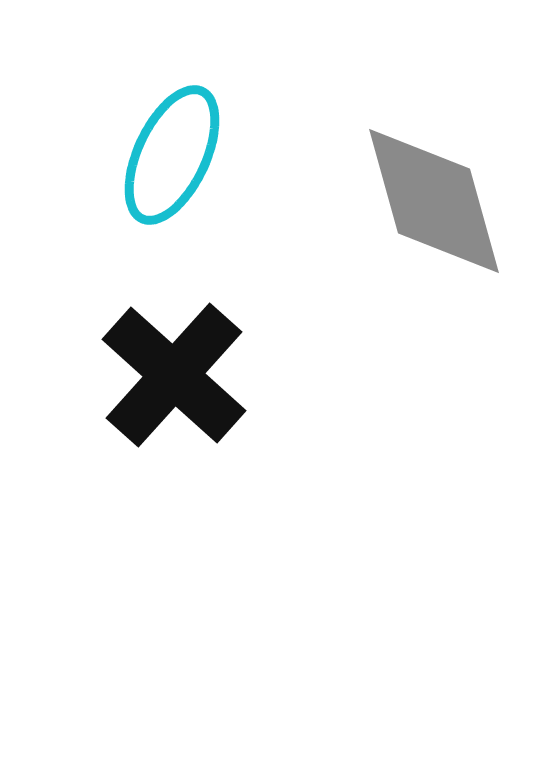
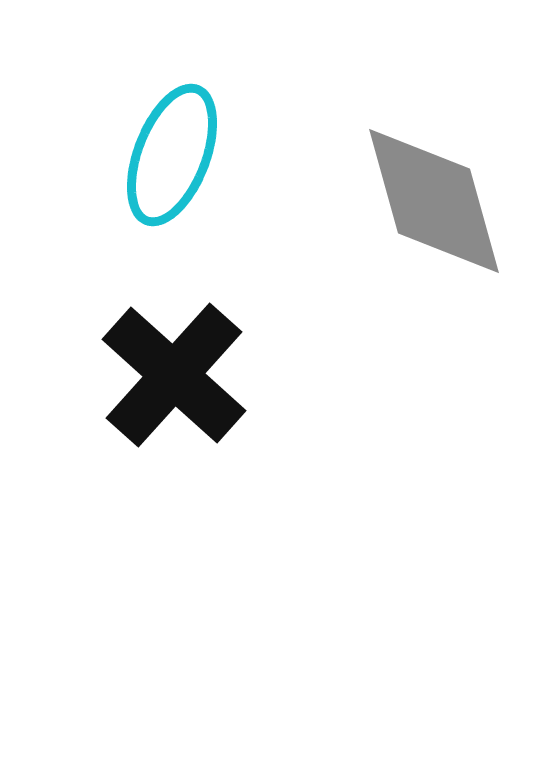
cyan ellipse: rotated 4 degrees counterclockwise
